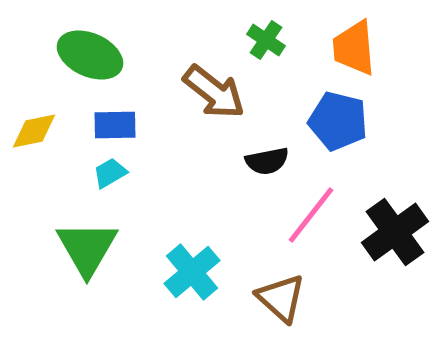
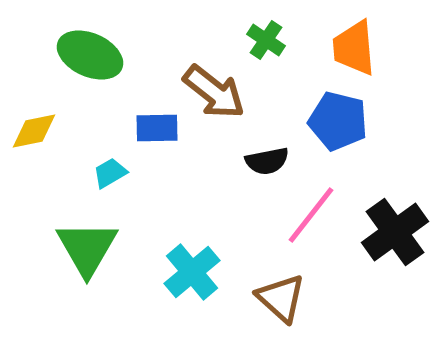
blue rectangle: moved 42 px right, 3 px down
